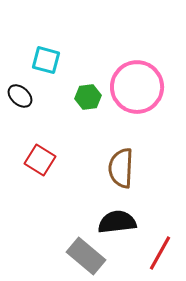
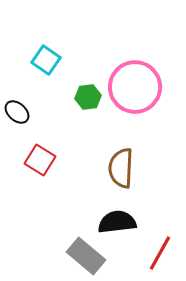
cyan square: rotated 20 degrees clockwise
pink circle: moved 2 px left
black ellipse: moved 3 px left, 16 px down
